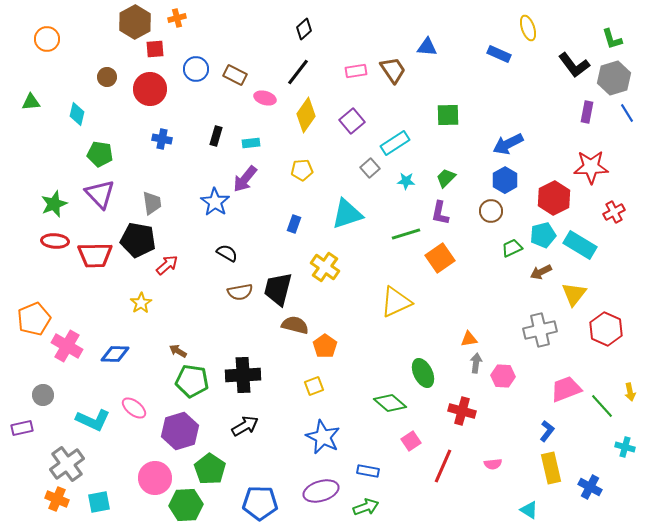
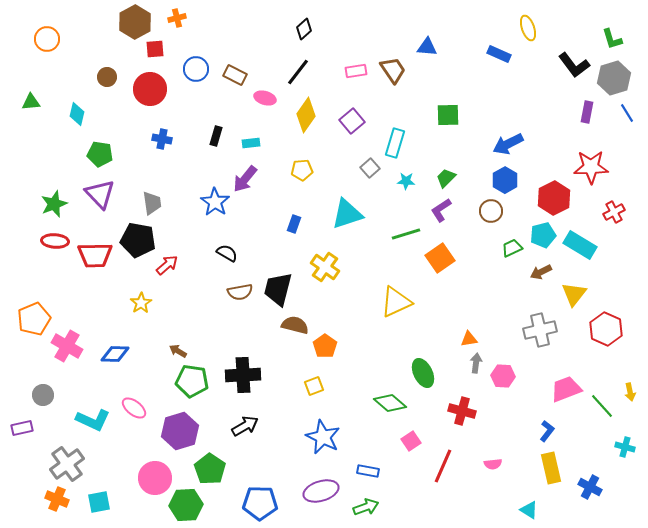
cyan rectangle at (395, 143): rotated 40 degrees counterclockwise
purple L-shape at (440, 213): moved 1 px right, 3 px up; rotated 45 degrees clockwise
